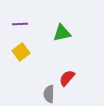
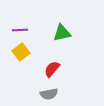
purple line: moved 6 px down
red semicircle: moved 15 px left, 9 px up
gray semicircle: rotated 102 degrees counterclockwise
